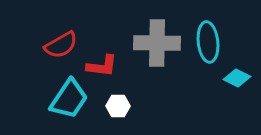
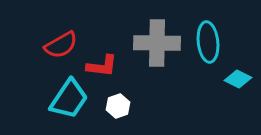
cyan diamond: moved 1 px right, 1 px down
white hexagon: rotated 20 degrees counterclockwise
